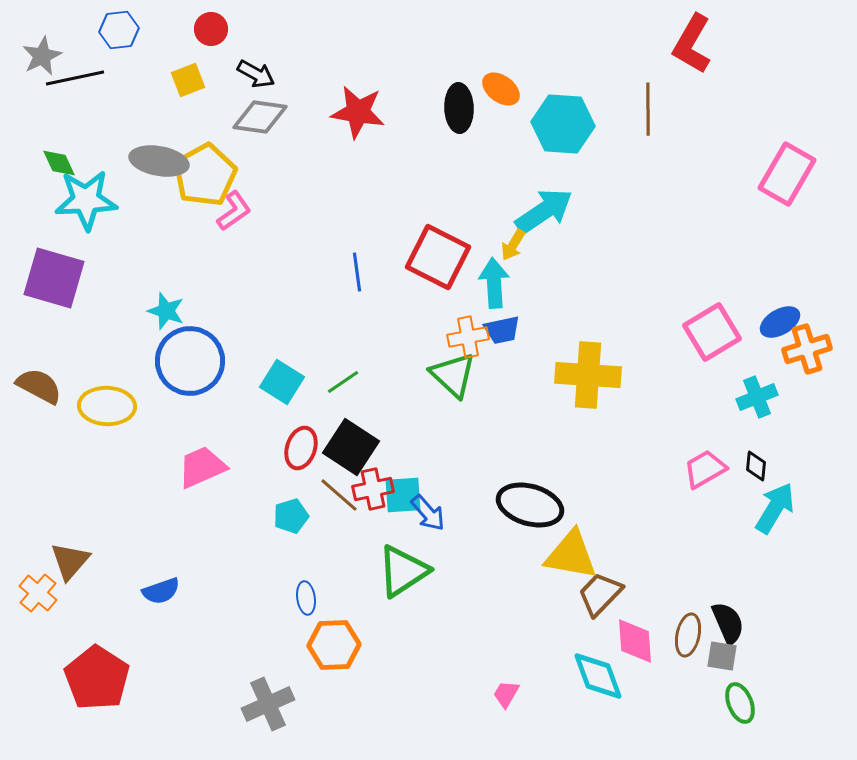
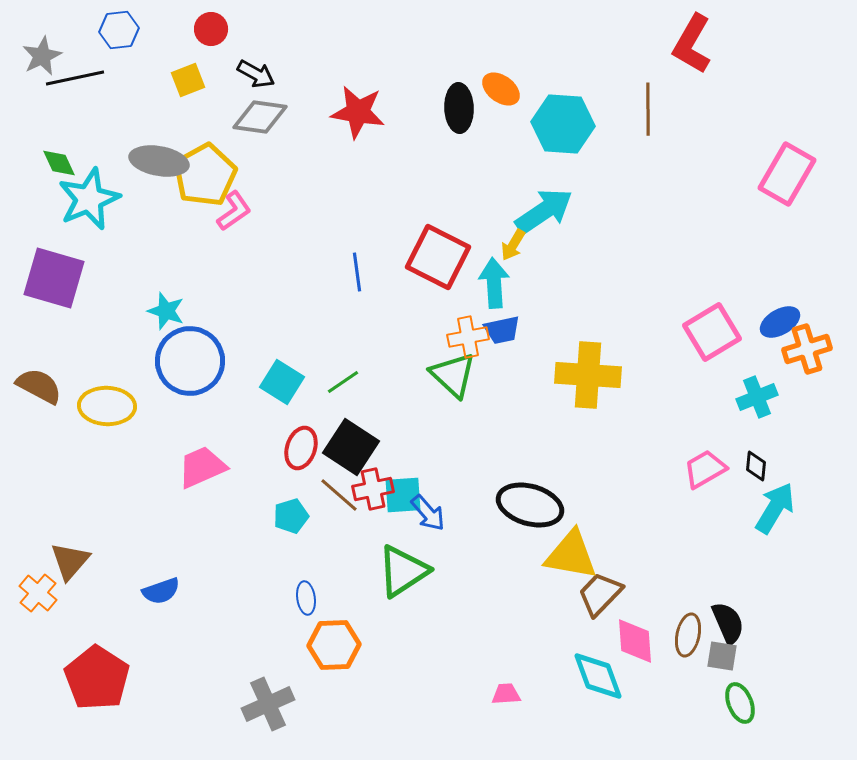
cyan star at (86, 200): moved 3 px right, 1 px up; rotated 20 degrees counterclockwise
pink trapezoid at (506, 694): rotated 56 degrees clockwise
